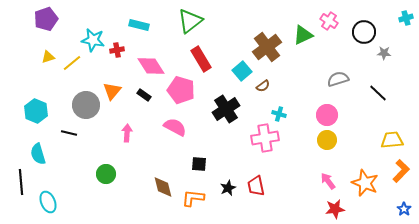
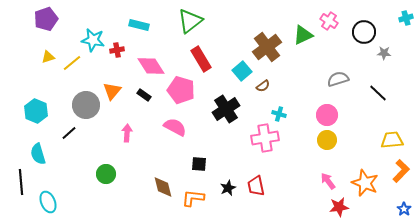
black line at (69, 133): rotated 56 degrees counterclockwise
red star at (335, 209): moved 4 px right, 2 px up
